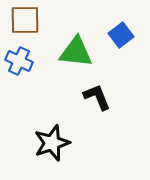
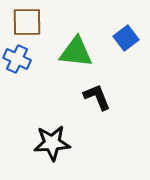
brown square: moved 2 px right, 2 px down
blue square: moved 5 px right, 3 px down
blue cross: moved 2 px left, 2 px up
black star: rotated 15 degrees clockwise
